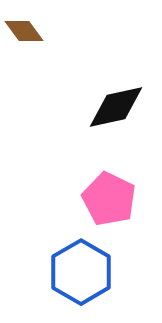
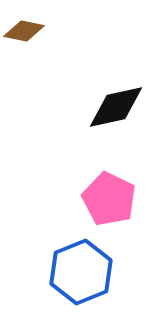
brown diamond: rotated 42 degrees counterclockwise
blue hexagon: rotated 8 degrees clockwise
